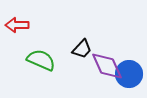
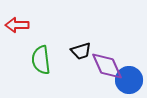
black trapezoid: moved 1 px left, 2 px down; rotated 30 degrees clockwise
green semicircle: rotated 120 degrees counterclockwise
blue circle: moved 6 px down
